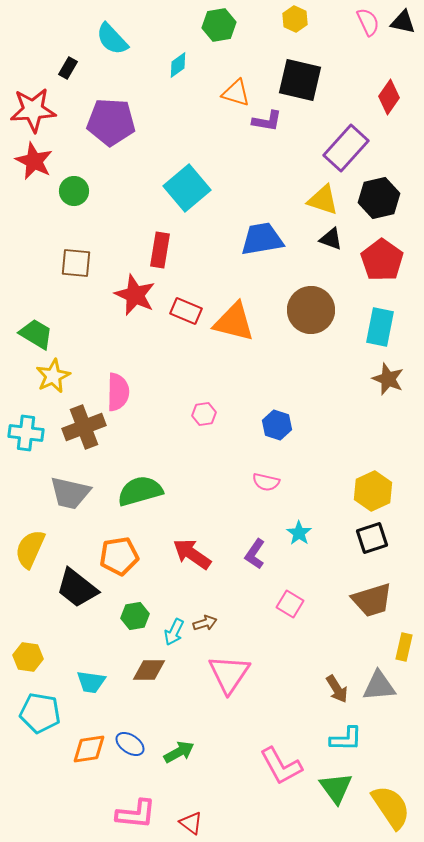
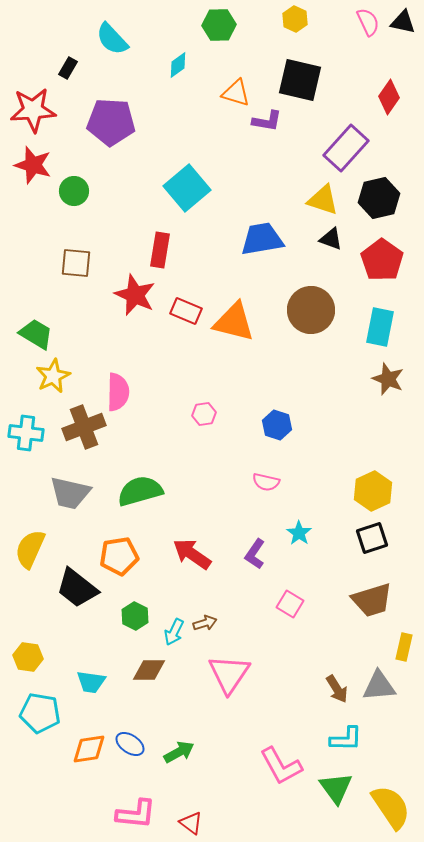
green hexagon at (219, 25): rotated 8 degrees clockwise
red star at (34, 161): moved 1 px left, 4 px down; rotated 9 degrees counterclockwise
green hexagon at (135, 616): rotated 24 degrees counterclockwise
